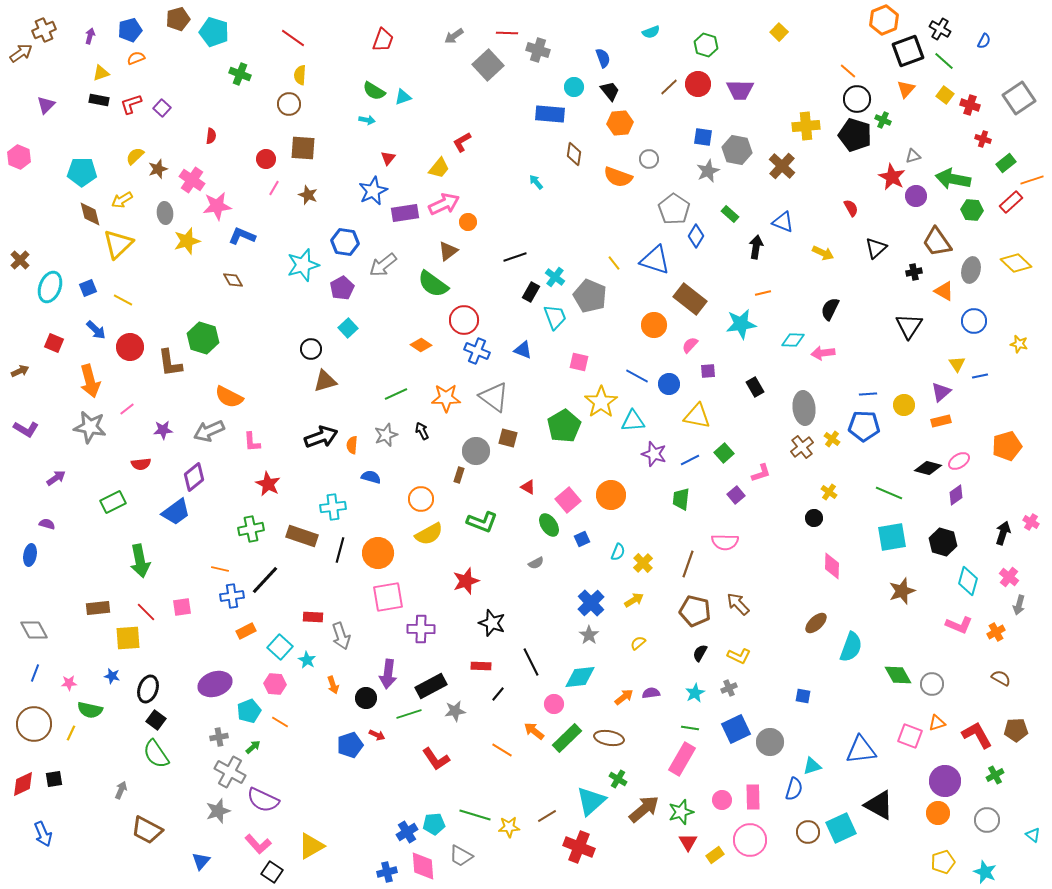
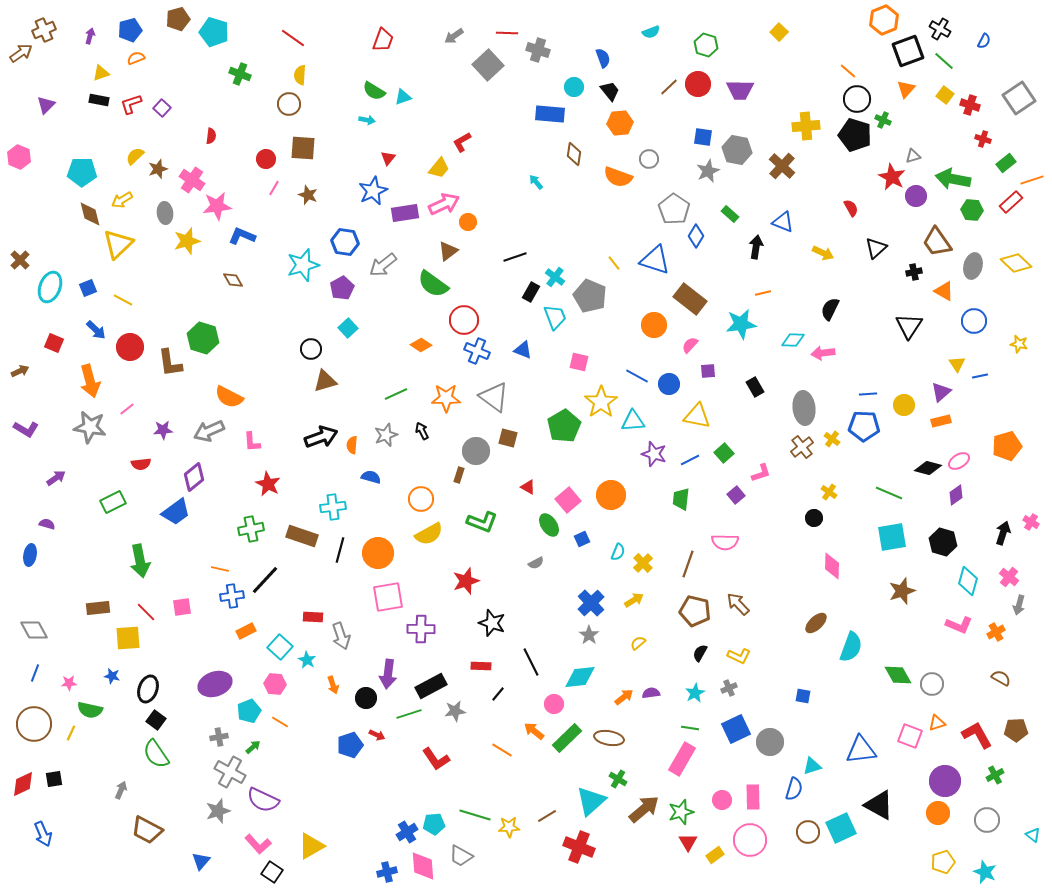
gray ellipse at (971, 270): moved 2 px right, 4 px up
